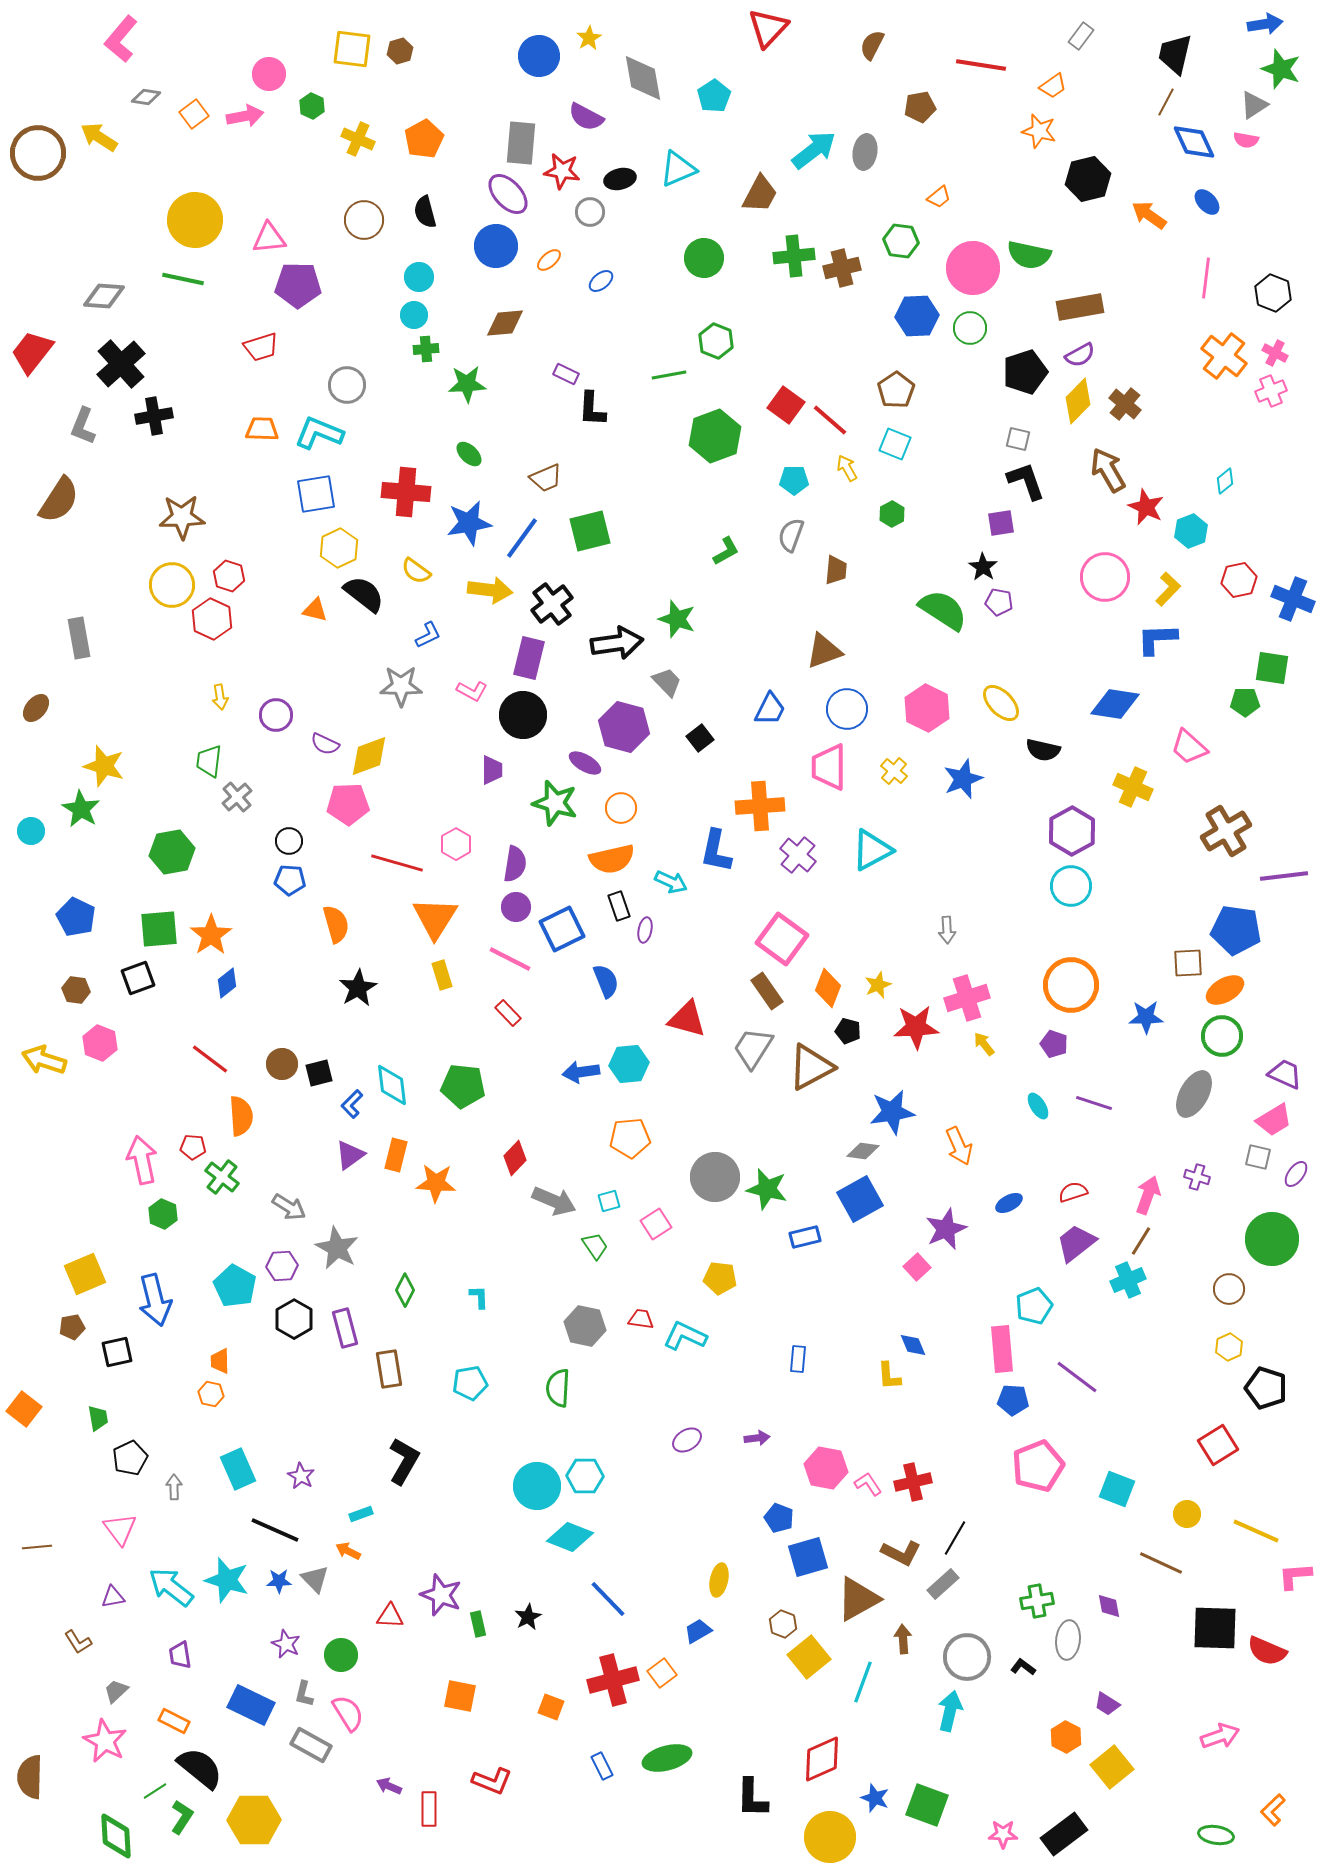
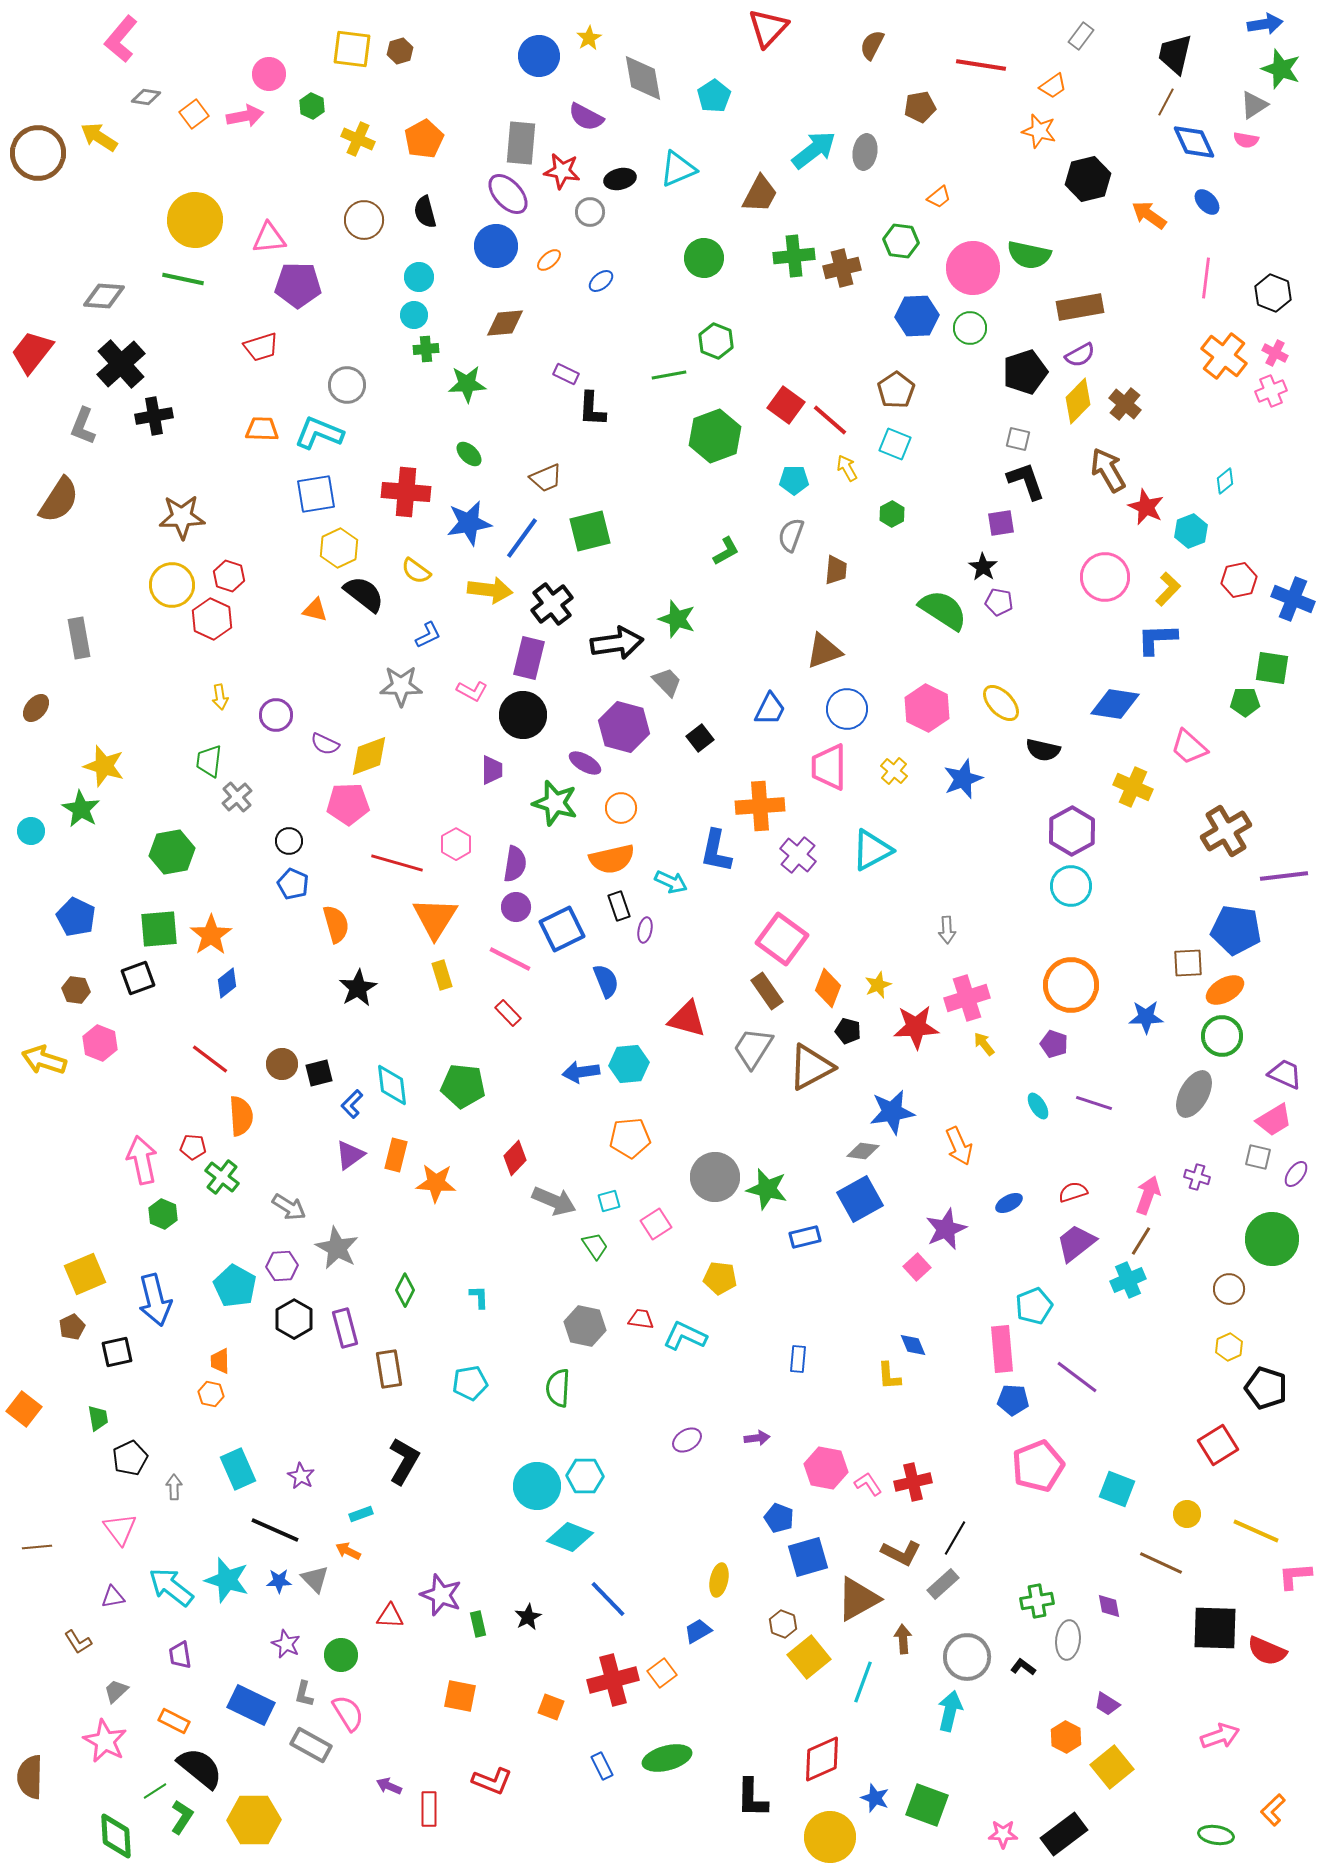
blue pentagon at (290, 880): moved 3 px right, 4 px down; rotated 20 degrees clockwise
brown pentagon at (72, 1327): rotated 15 degrees counterclockwise
